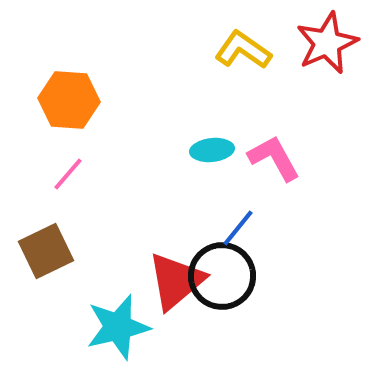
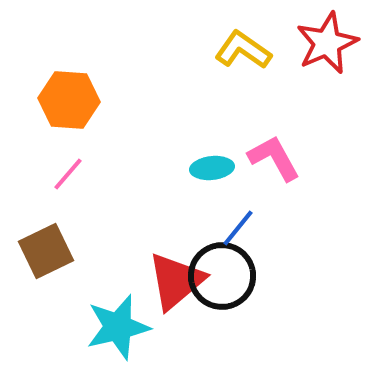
cyan ellipse: moved 18 px down
